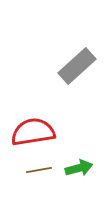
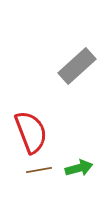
red semicircle: moved 2 px left; rotated 78 degrees clockwise
